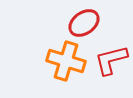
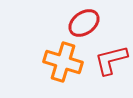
orange cross: moved 3 px left, 1 px down
